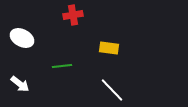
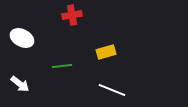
red cross: moved 1 px left
yellow rectangle: moved 3 px left, 4 px down; rotated 24 degrees counterclockwise
white line: rotated 24 degrees counterclockwise
